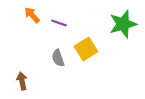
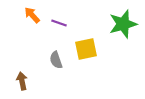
yellow square: rotated 20 degrees clockwise
gray semicircle: moved 2 px left, 2 px down
